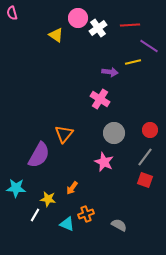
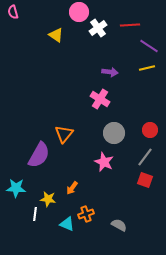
pink semicircle: moved 1 px right, 1 px up
pink circle: moved 1 px right, 6 px up
yellow line: moved 14 px right, 6 px down
white line: moved 1 px up; rotated 24 degrees counterclockwise
